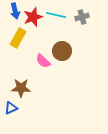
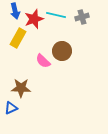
red star: moved 1 px right, 2 px down
